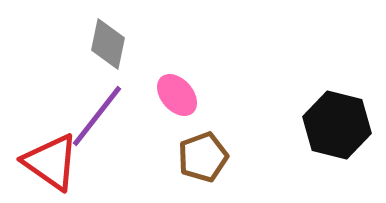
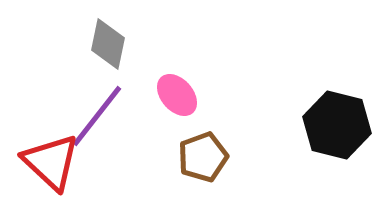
red triangle: rotated 8 degrees clockwise
